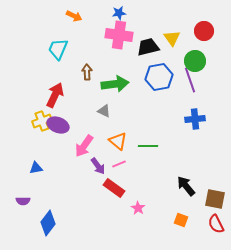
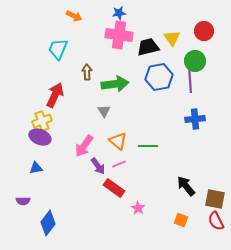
purple line: rotated 15 degrees clockwise
gray triangle: rotated 32 degrees clockwise
purple ellipse: moved 18 px left, 12 px down
red semicircle: moved 3 px up
